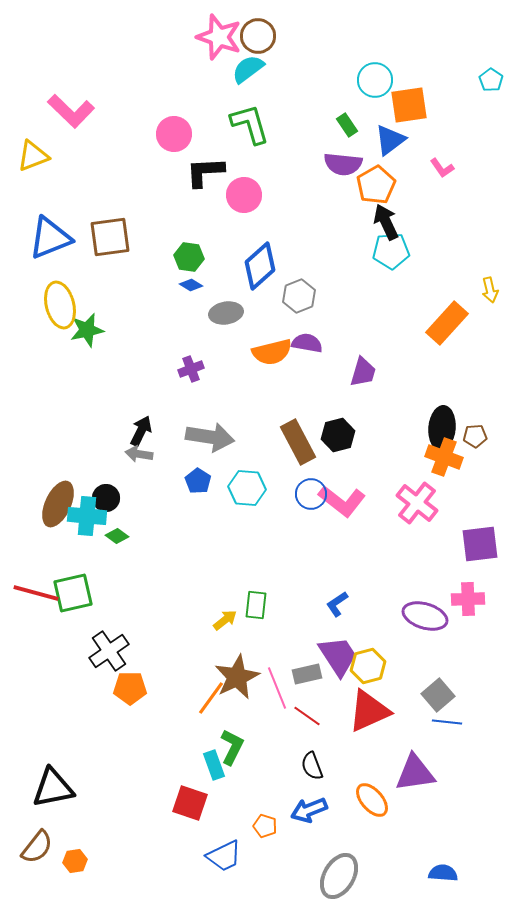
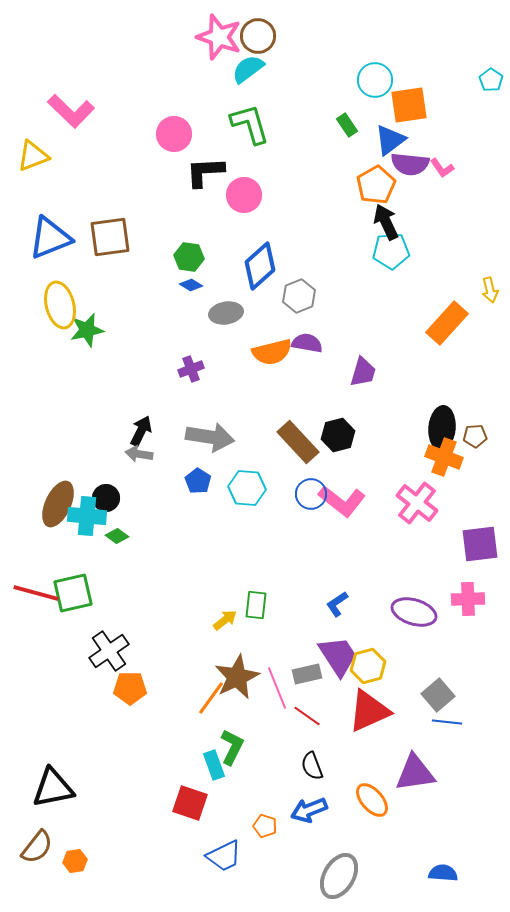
purple semicircle at (343, 164): moved 67 px right
brown rectangle at (298, 442): rotated 15 degrees counterclockwise
purple ellipse at (425, 616): moved 11 px left, 4 px up
